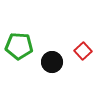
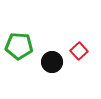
red square: moved 4 px left
